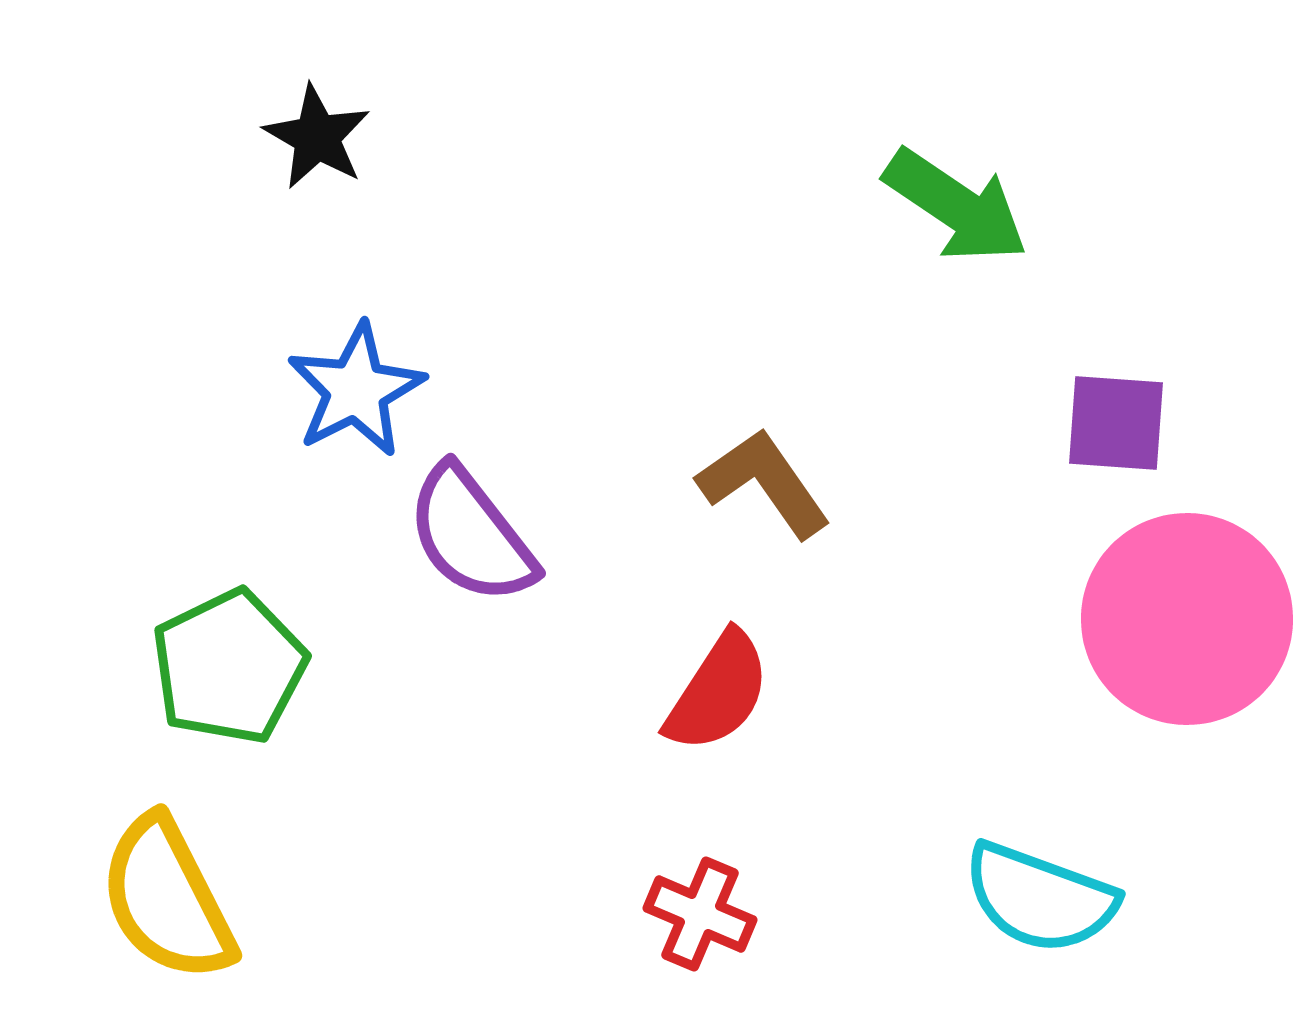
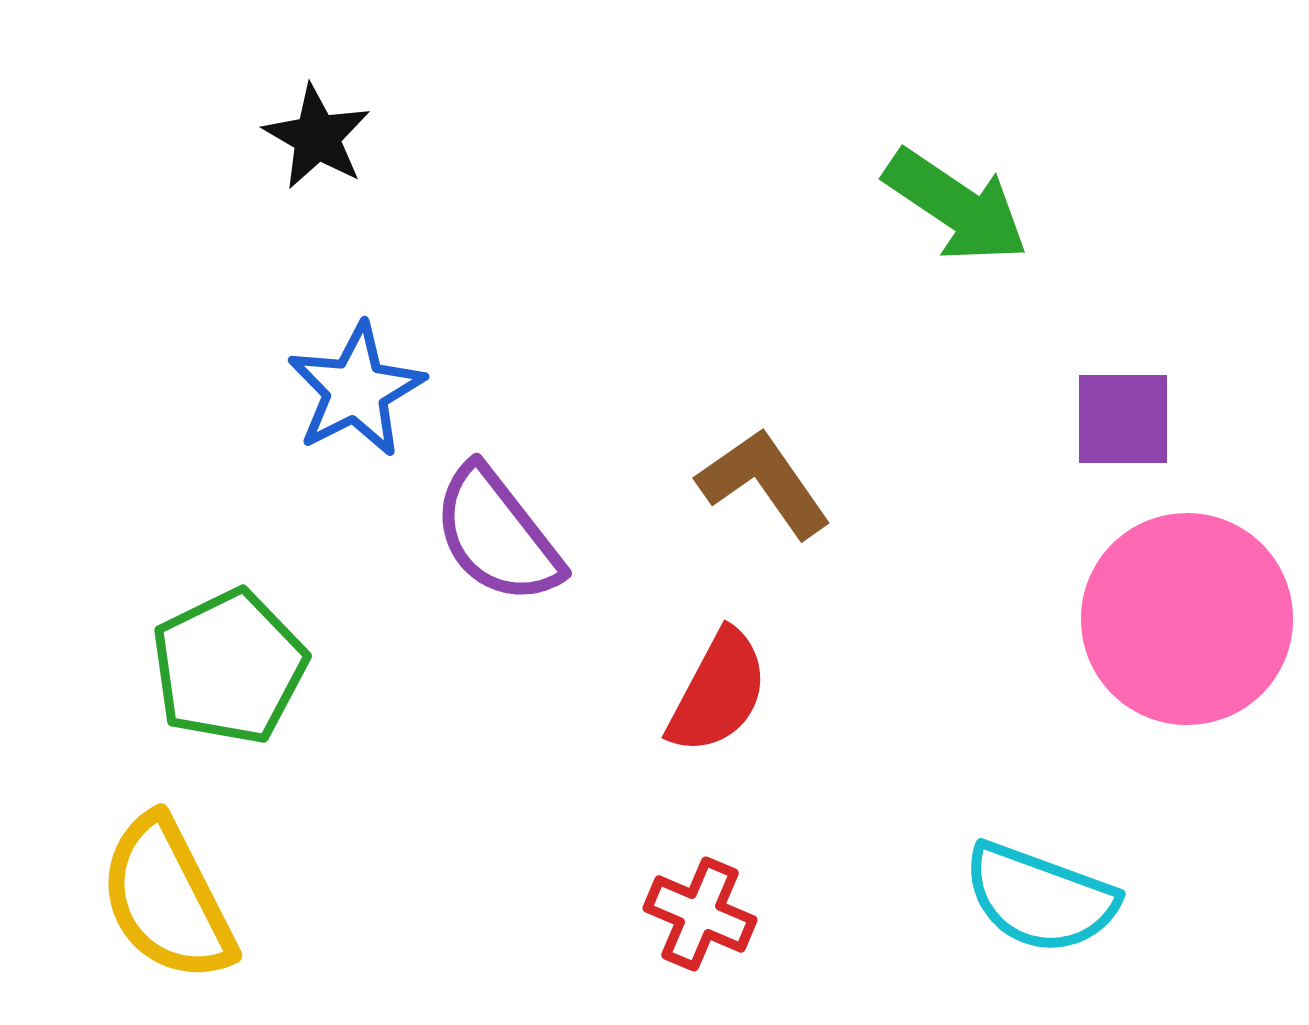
purple square: moved 7 px right, 4 px up; rotated 4 degrees counterclockwise
purple semicircle: moved 26 px right
red semicircle: rotated 5 degrees counterclockwise
